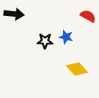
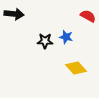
yellow diamond: moved 1 px left, 1 px up
